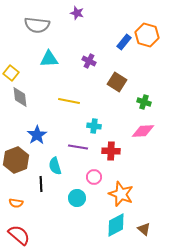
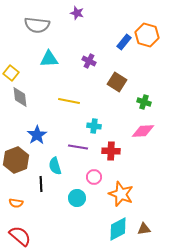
cyan diamond: moved 2 px right, 4 px down
brown triangle: rotated 48 degrees counterclockwise
red semicircle: moved 1 px right, 1 px down
